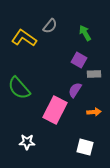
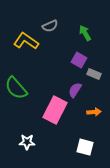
gray semicircle: rotated 28 degrees clockwise
yellow L-shape: moved 2 px right, 3 px down
gray rectangle: rotated 24 degrees clockwise
green semicircle: moved 3 px left
